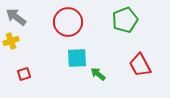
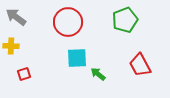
yellow cross: moved 5 px down; rotated 21 degrees clockwise
